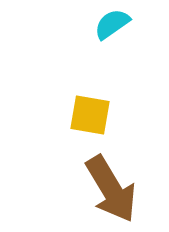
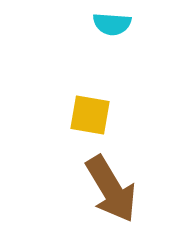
cyan semicircle: rotated 141 degrees counterclockwise
